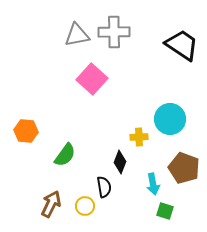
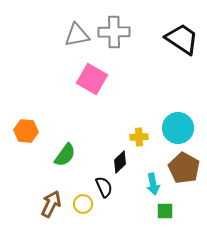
black trapezoid: moved 6 px up
pink square: rotated 12 degrees counterclockwise
cyan circle: moved 8 px right, 9 px down
black diamond: rotated 25 degrees clockwise
brown pentagon: rotated 8 degrees clockwise
black semicircle: rotated 15 degrees counterclockwise
yellow circle: moved 2 px left, 2 px up
green square: rotated 18 degrees counterclockwise
